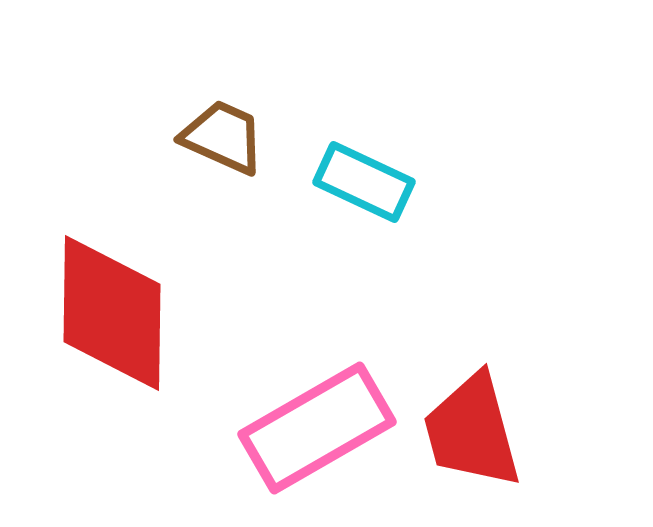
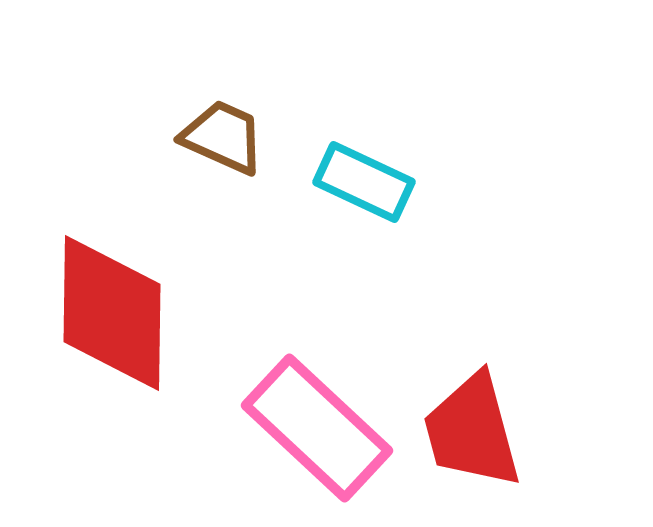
pink rectangle: rotated 73 degrees clockwise
